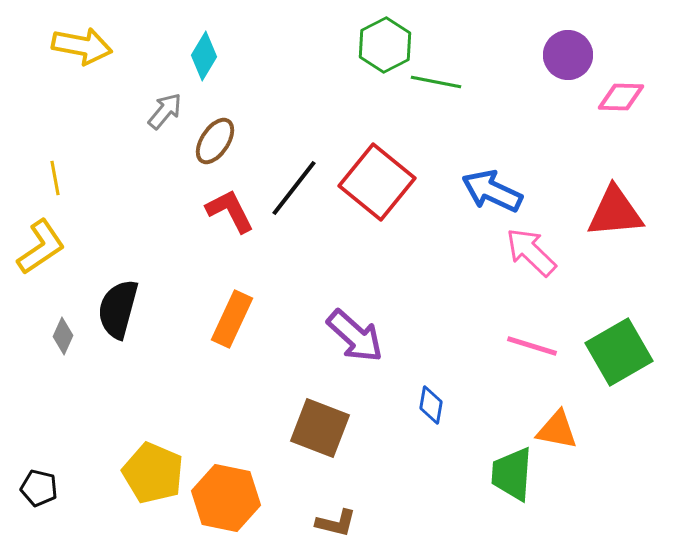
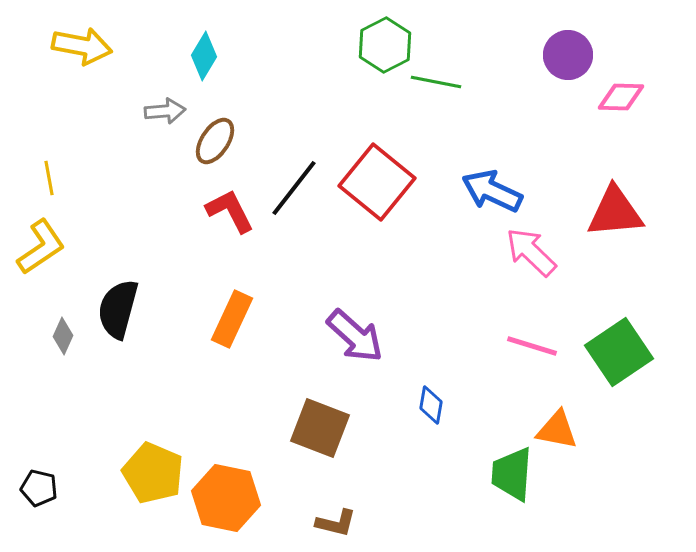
gray arrow: rotated 45 degrees clockwise
yellow line: moved 6 px left
green square: rotated 4 degrees counterclockwise
